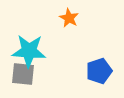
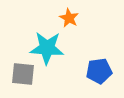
cyan star: moved 18 px right, 3 px up
blue pentagon: rotated 10 degrees clockwise
